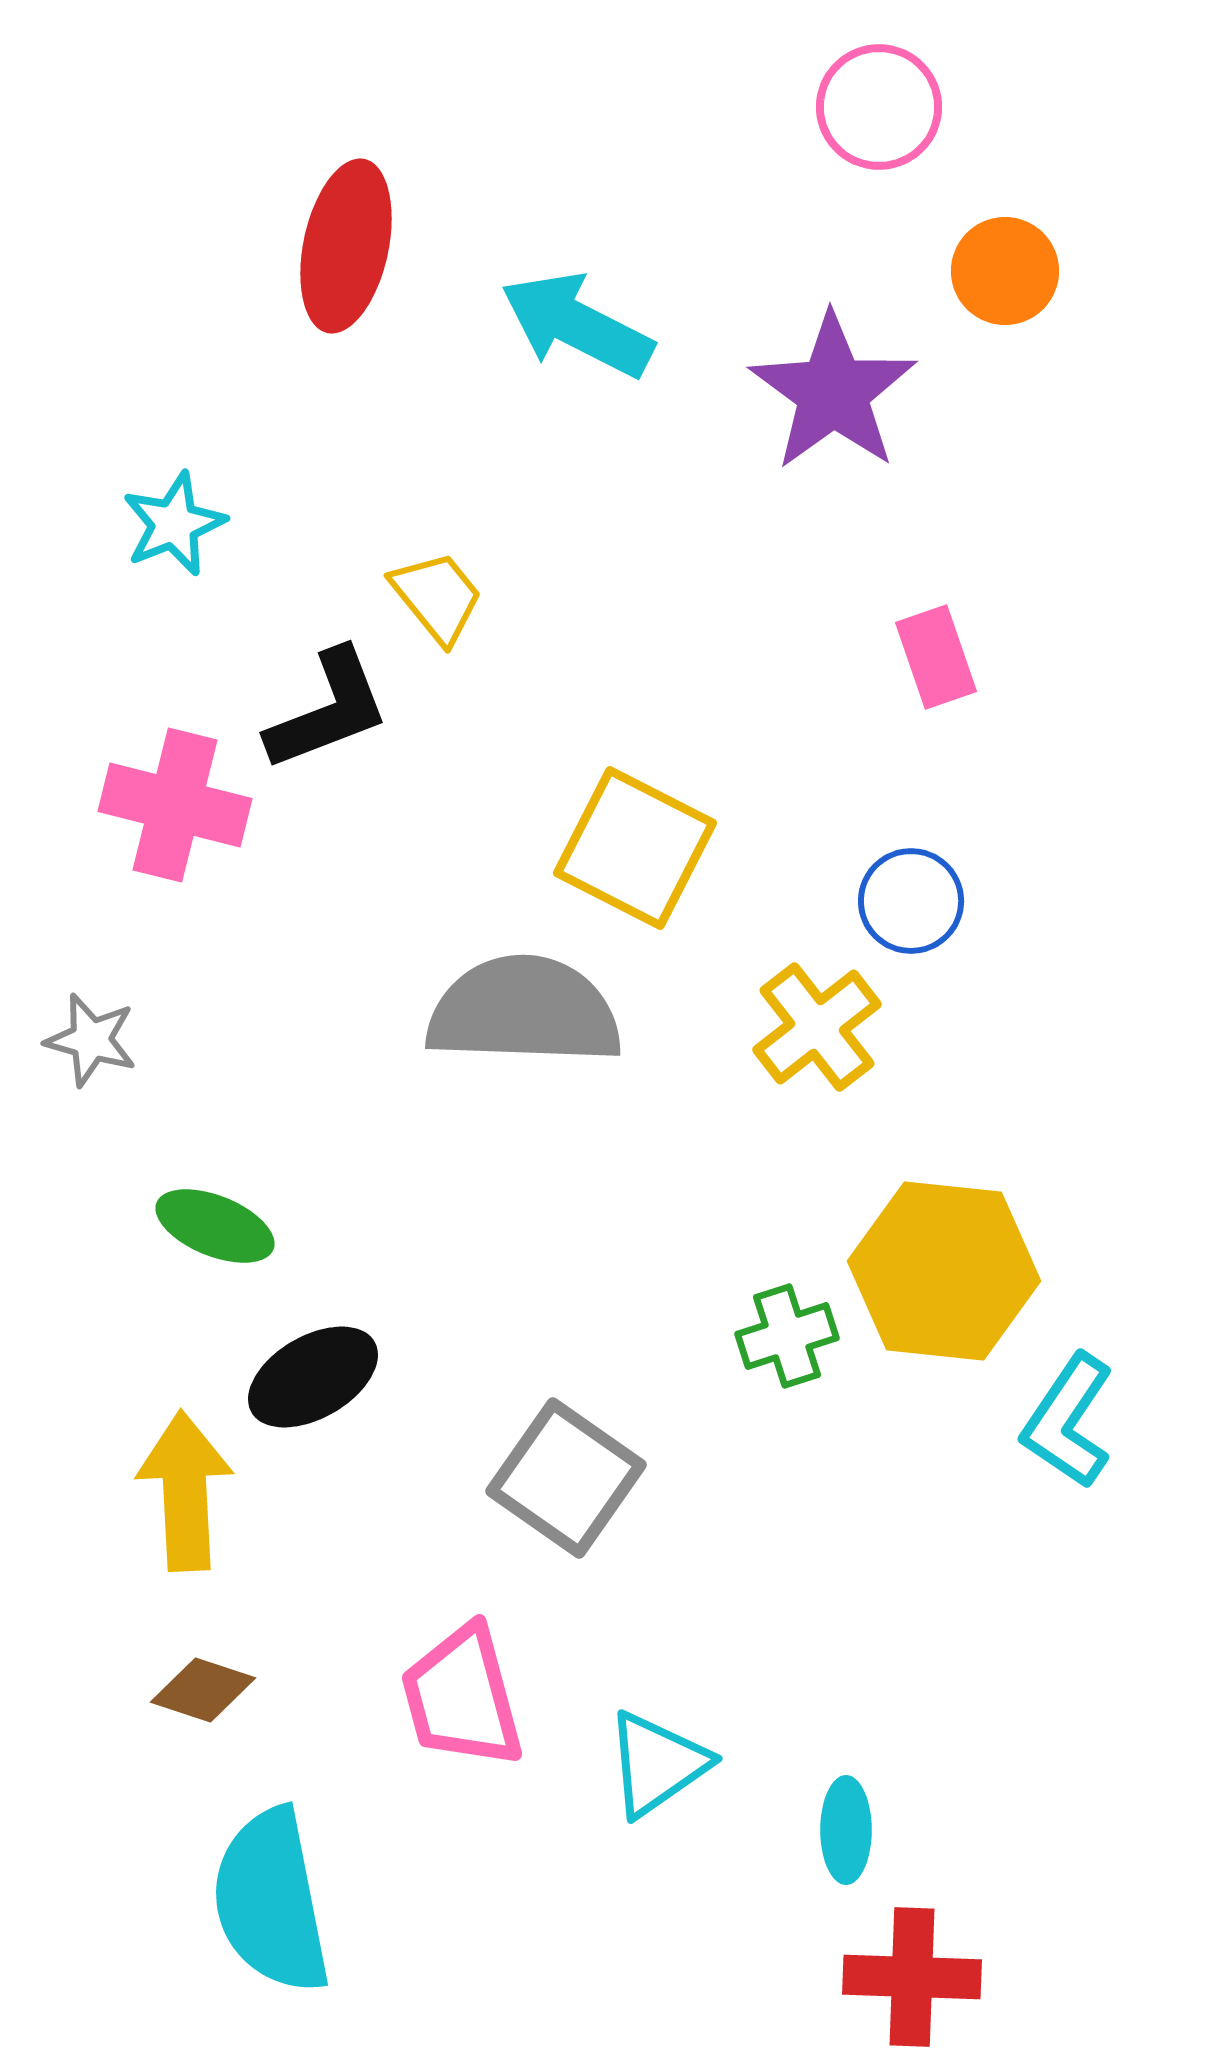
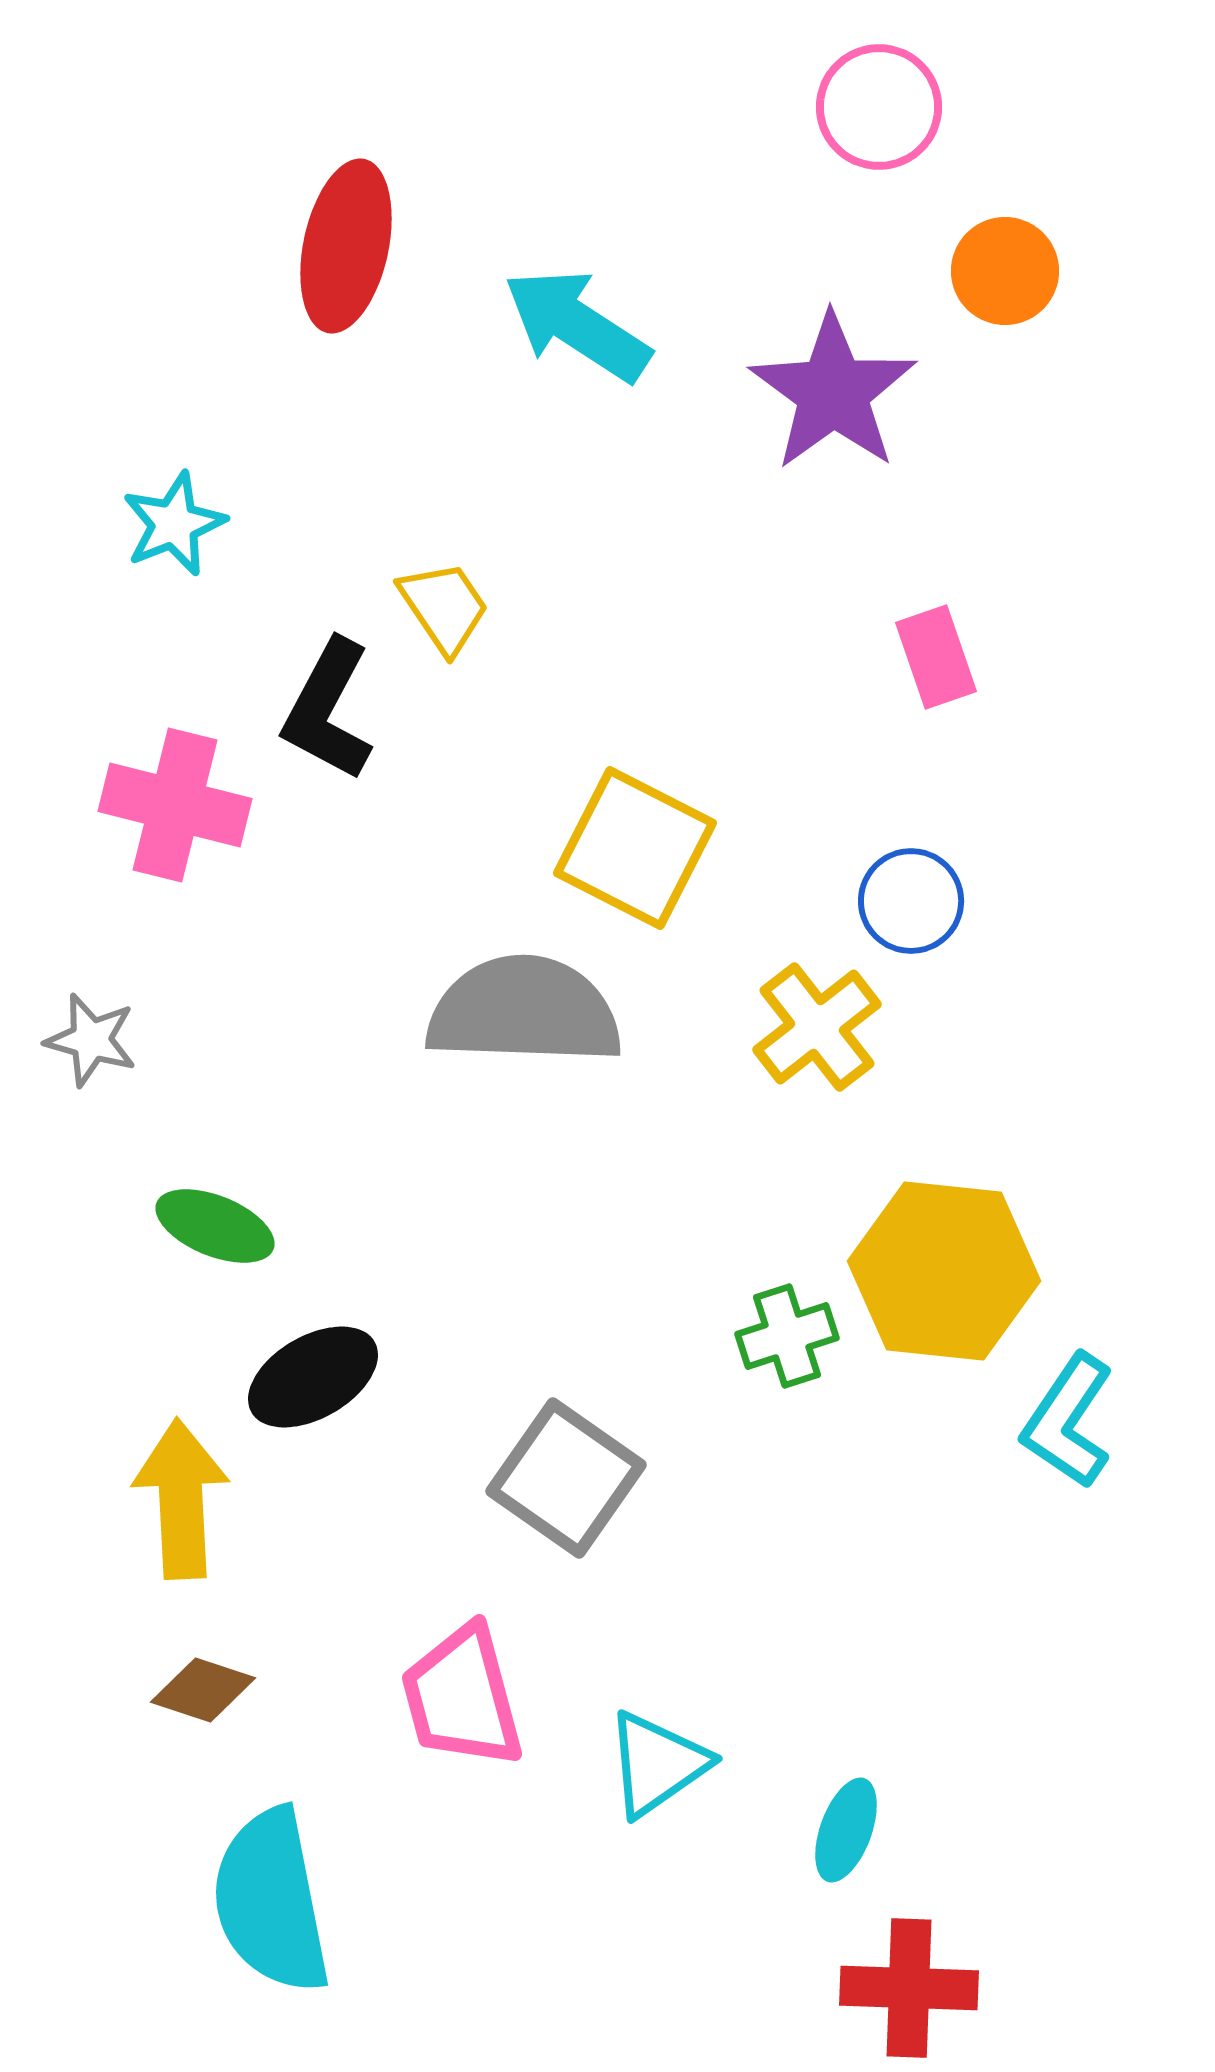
cyan arrow: rotated 6 degrees clockwise
yellow trapezoid: moved 7 px right, 10 px down; rotated 5 degrees clockwise
black L-shape: rotated 139 degrees clockwise
yellow arrow: moved 4 px left, 8 px down
cyan ellipse: rotated 20 degrees clockwise
red cross: moved 3 px left, 11 px down
